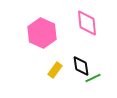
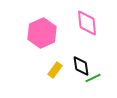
pink hexagon: rotated 12 degrees clockwise
